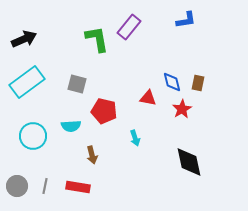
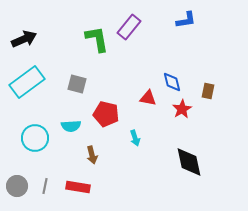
brown rectangle: moved 10 px right, 8 px down
red pentagon: moved 2 px right, 3 px down
cyan circle: moved 2 px right, 2 px down
